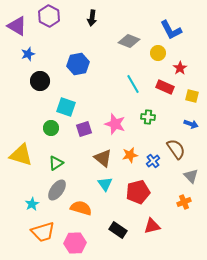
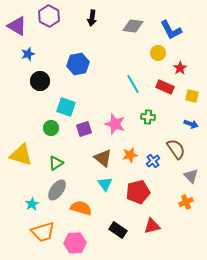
gray diamond: moved 4 px right, 15 px up; rotated 15 degrees counterclockwise
orange cross: moved 2 px right
